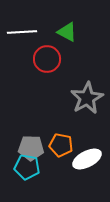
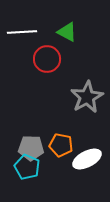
gray star: moved 1 px up
cyan pentagon: rotated 15 degrees clockwise
